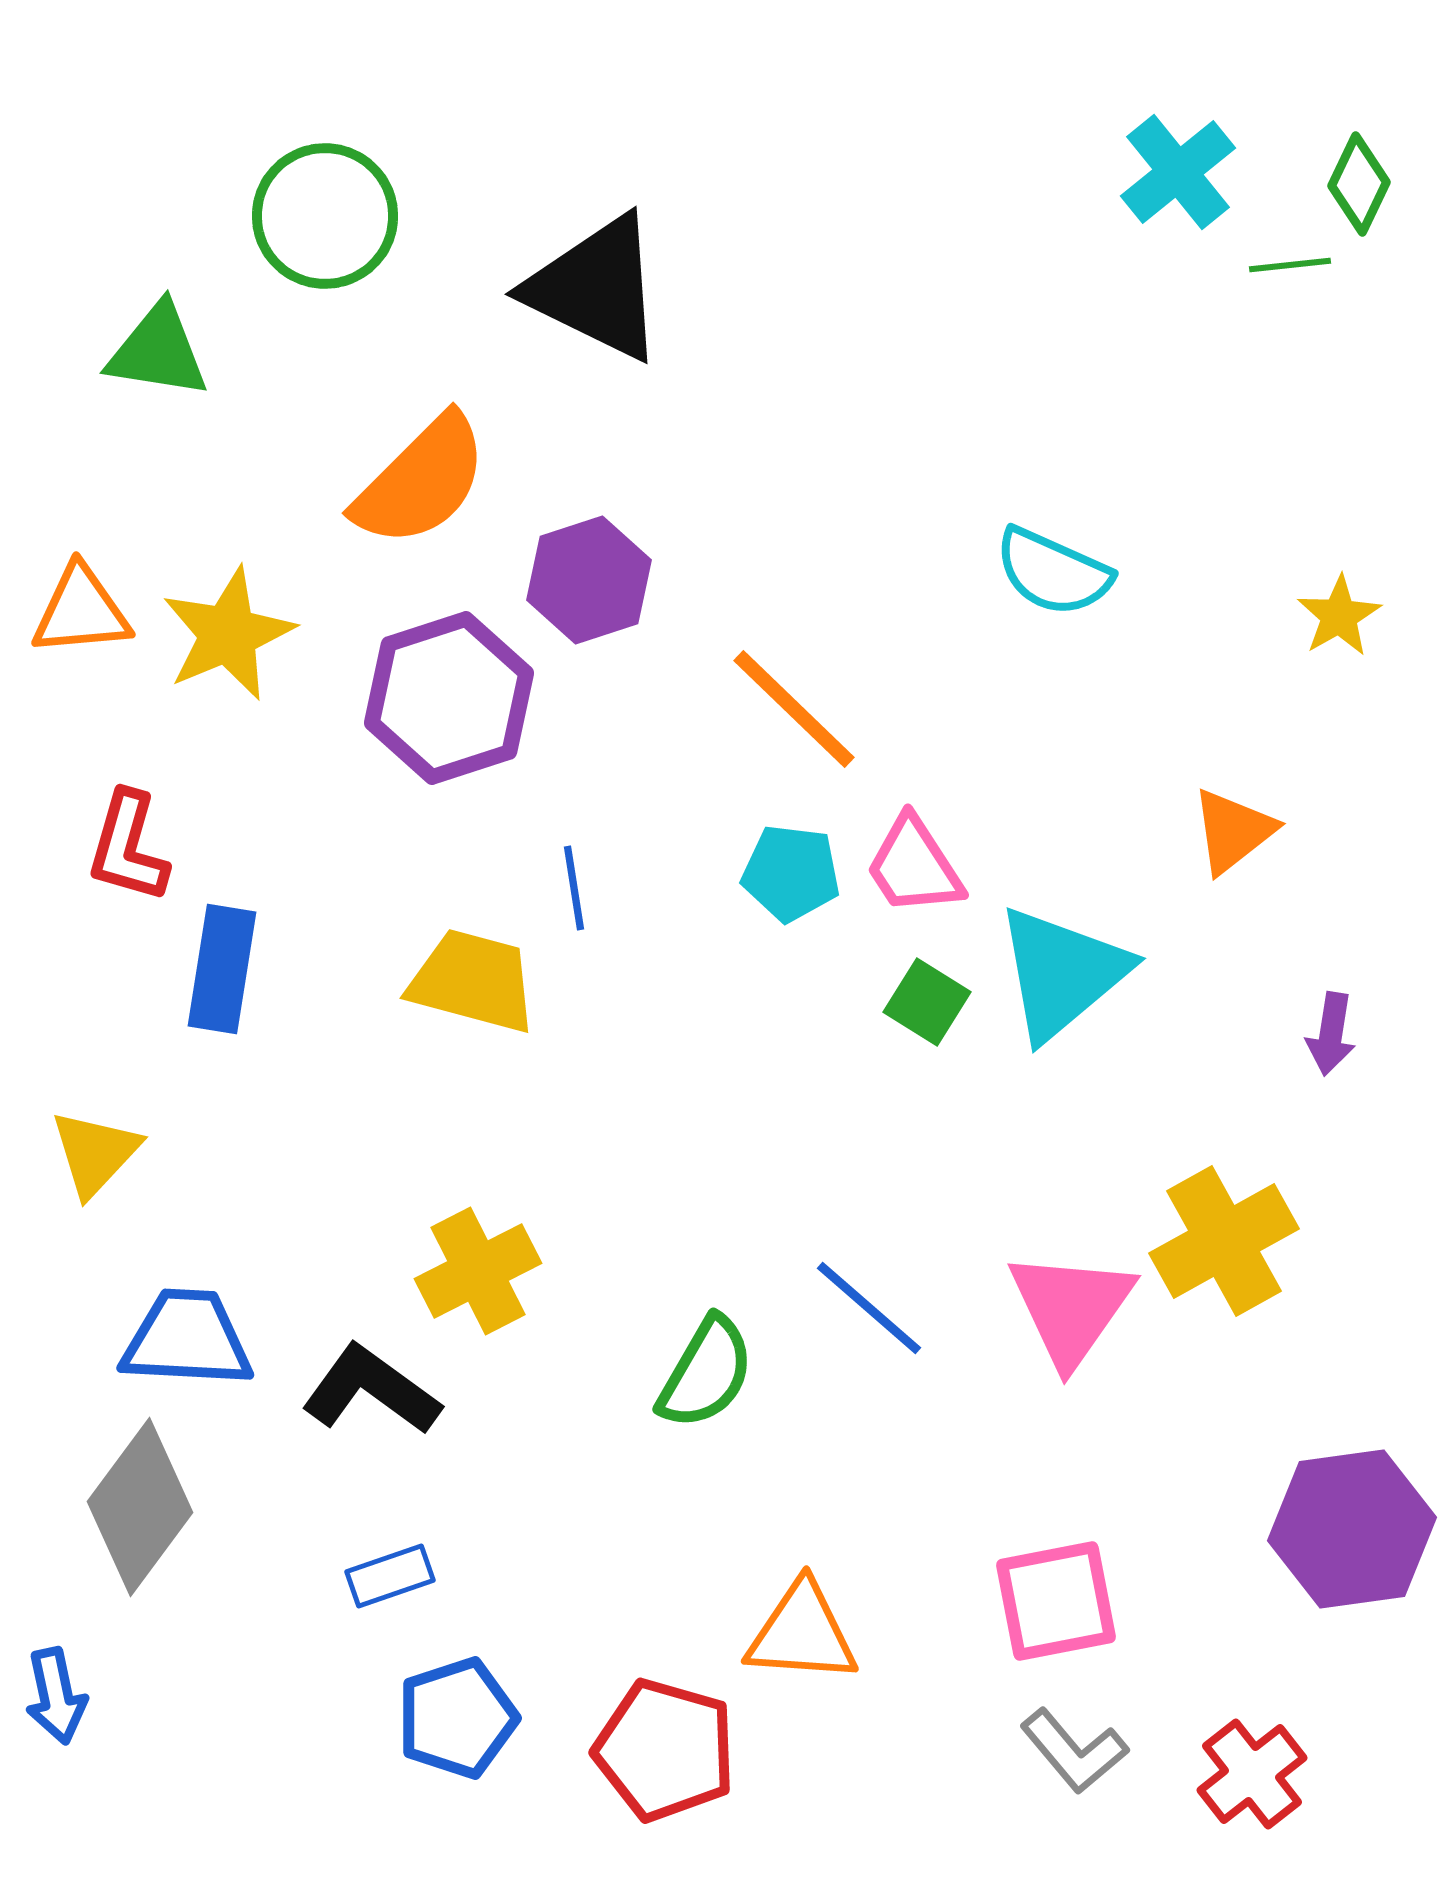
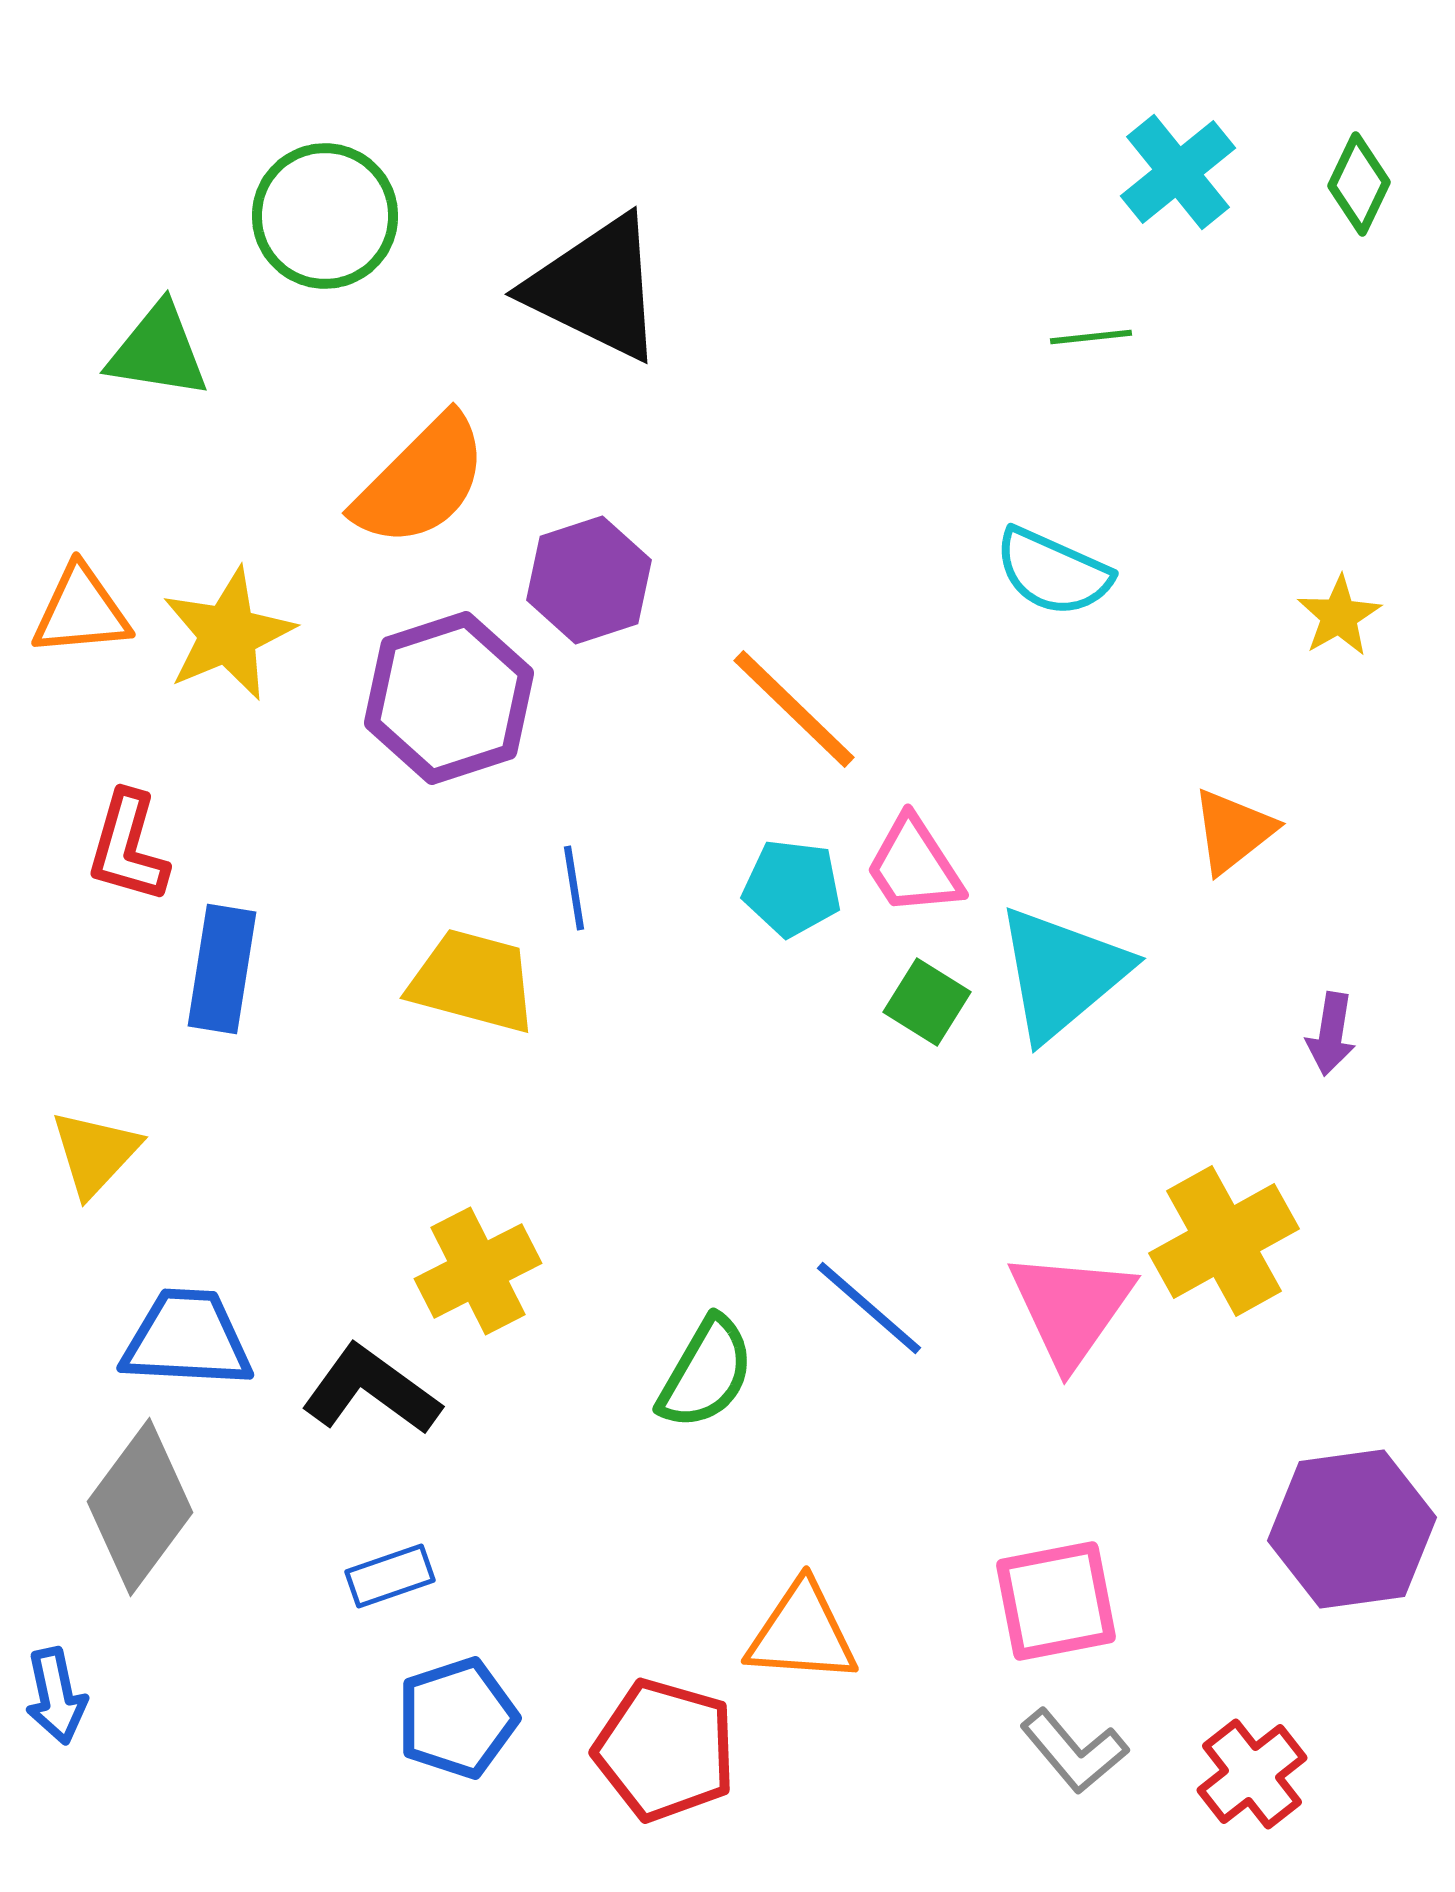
green line at (1290, 265): moved 199 px left, 72 px down
cyan pentagon at (791, 873): moved 1 px right, 15 px down
